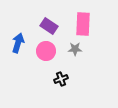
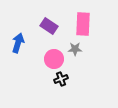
pink circle: moved 8 px right, 8 px down
